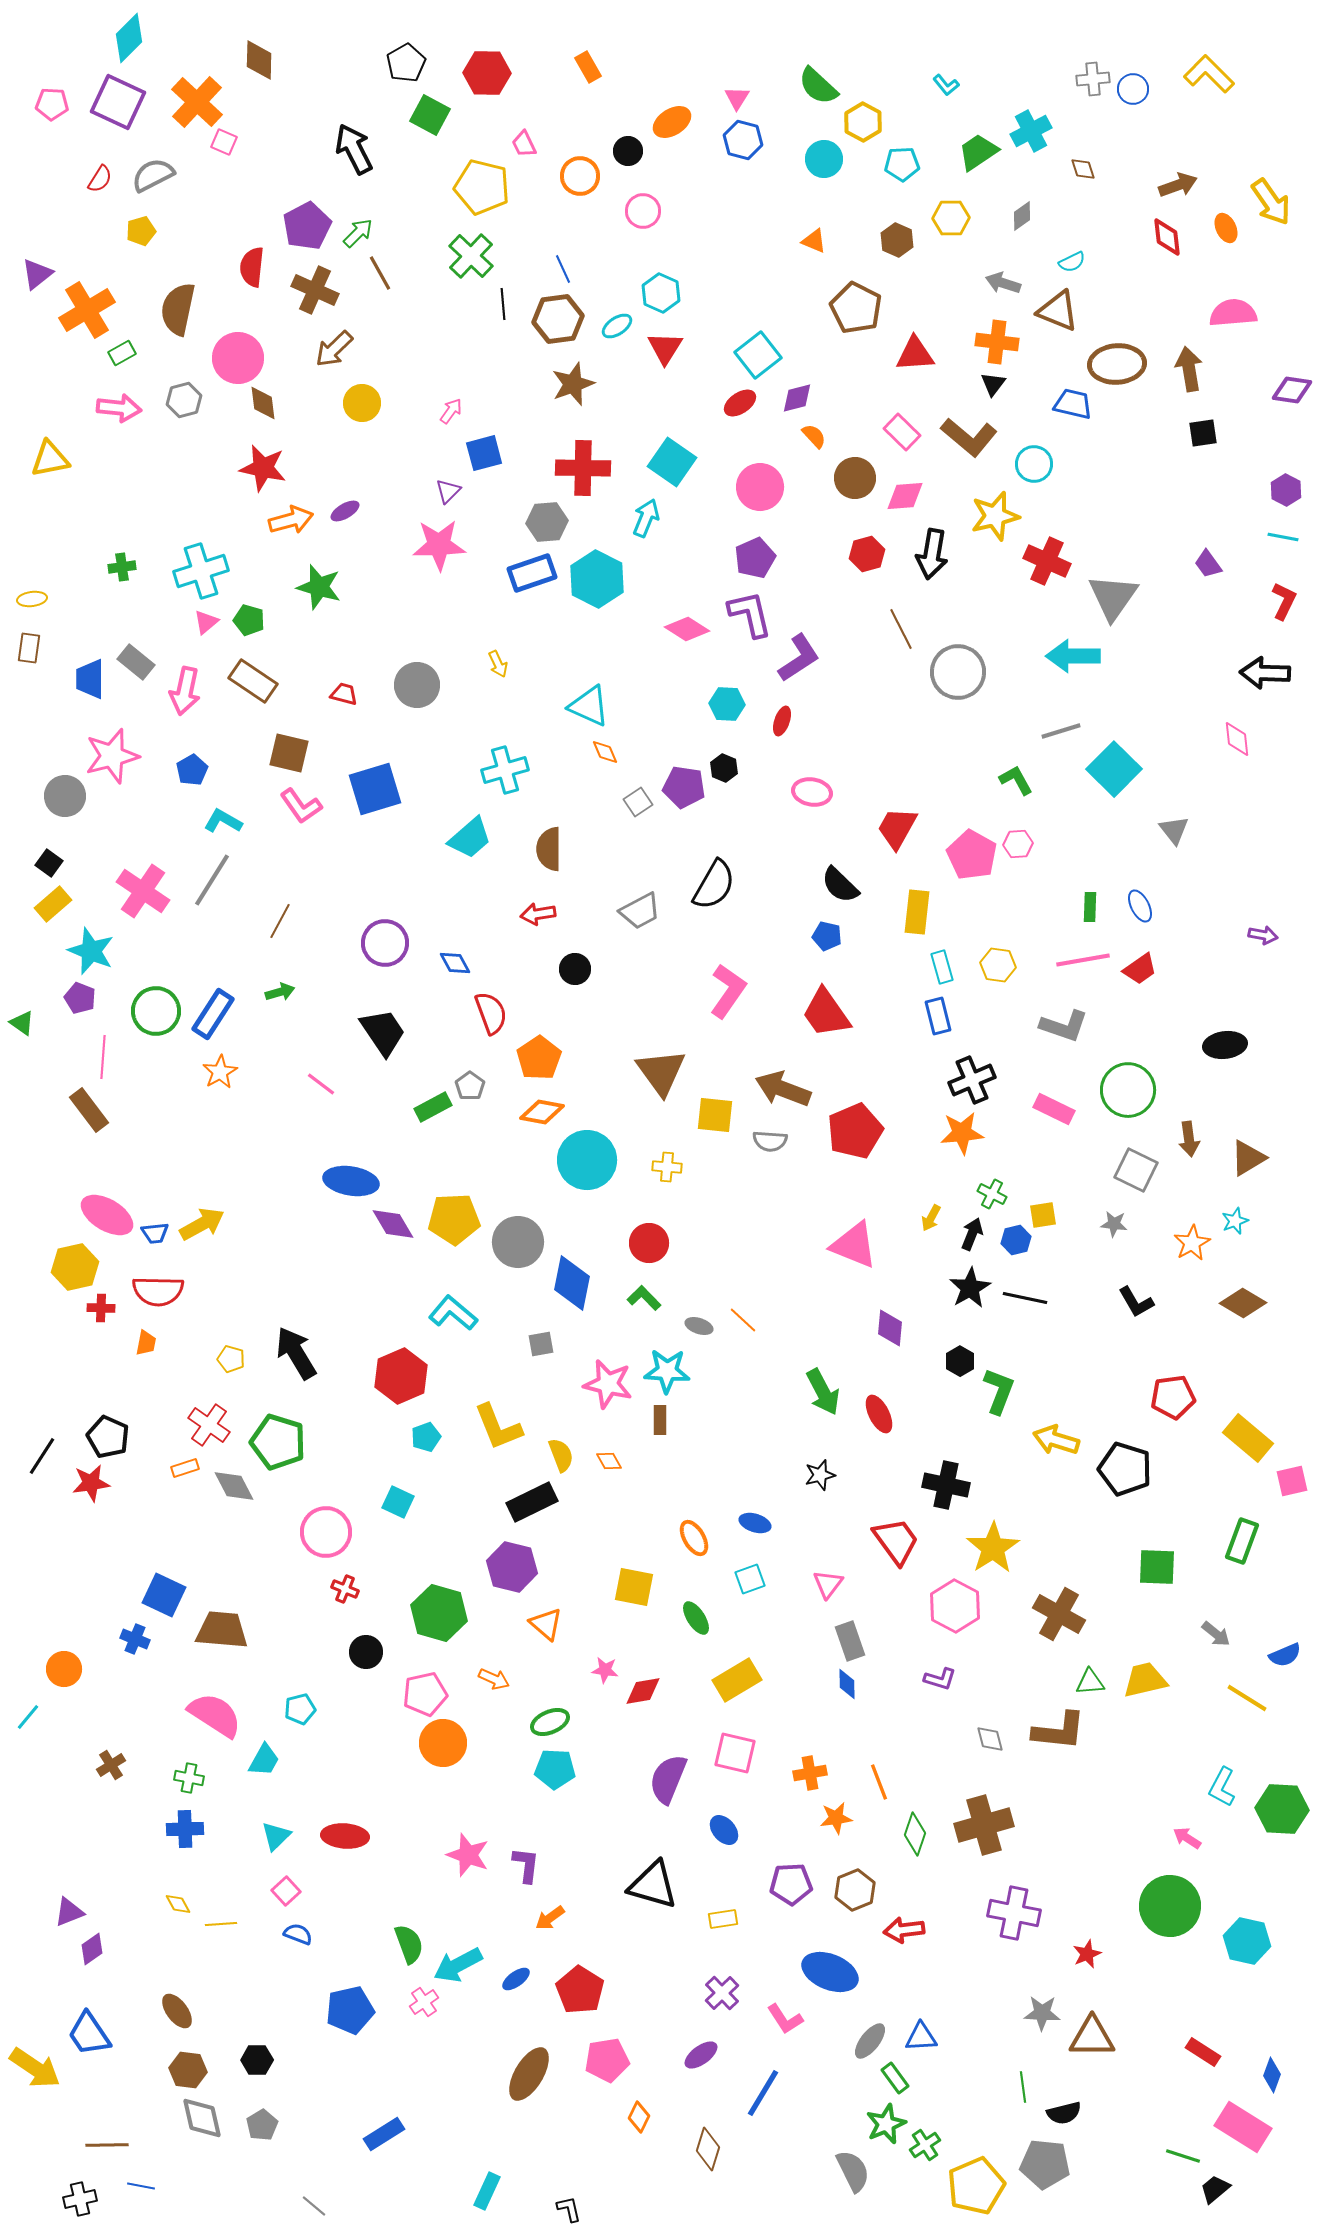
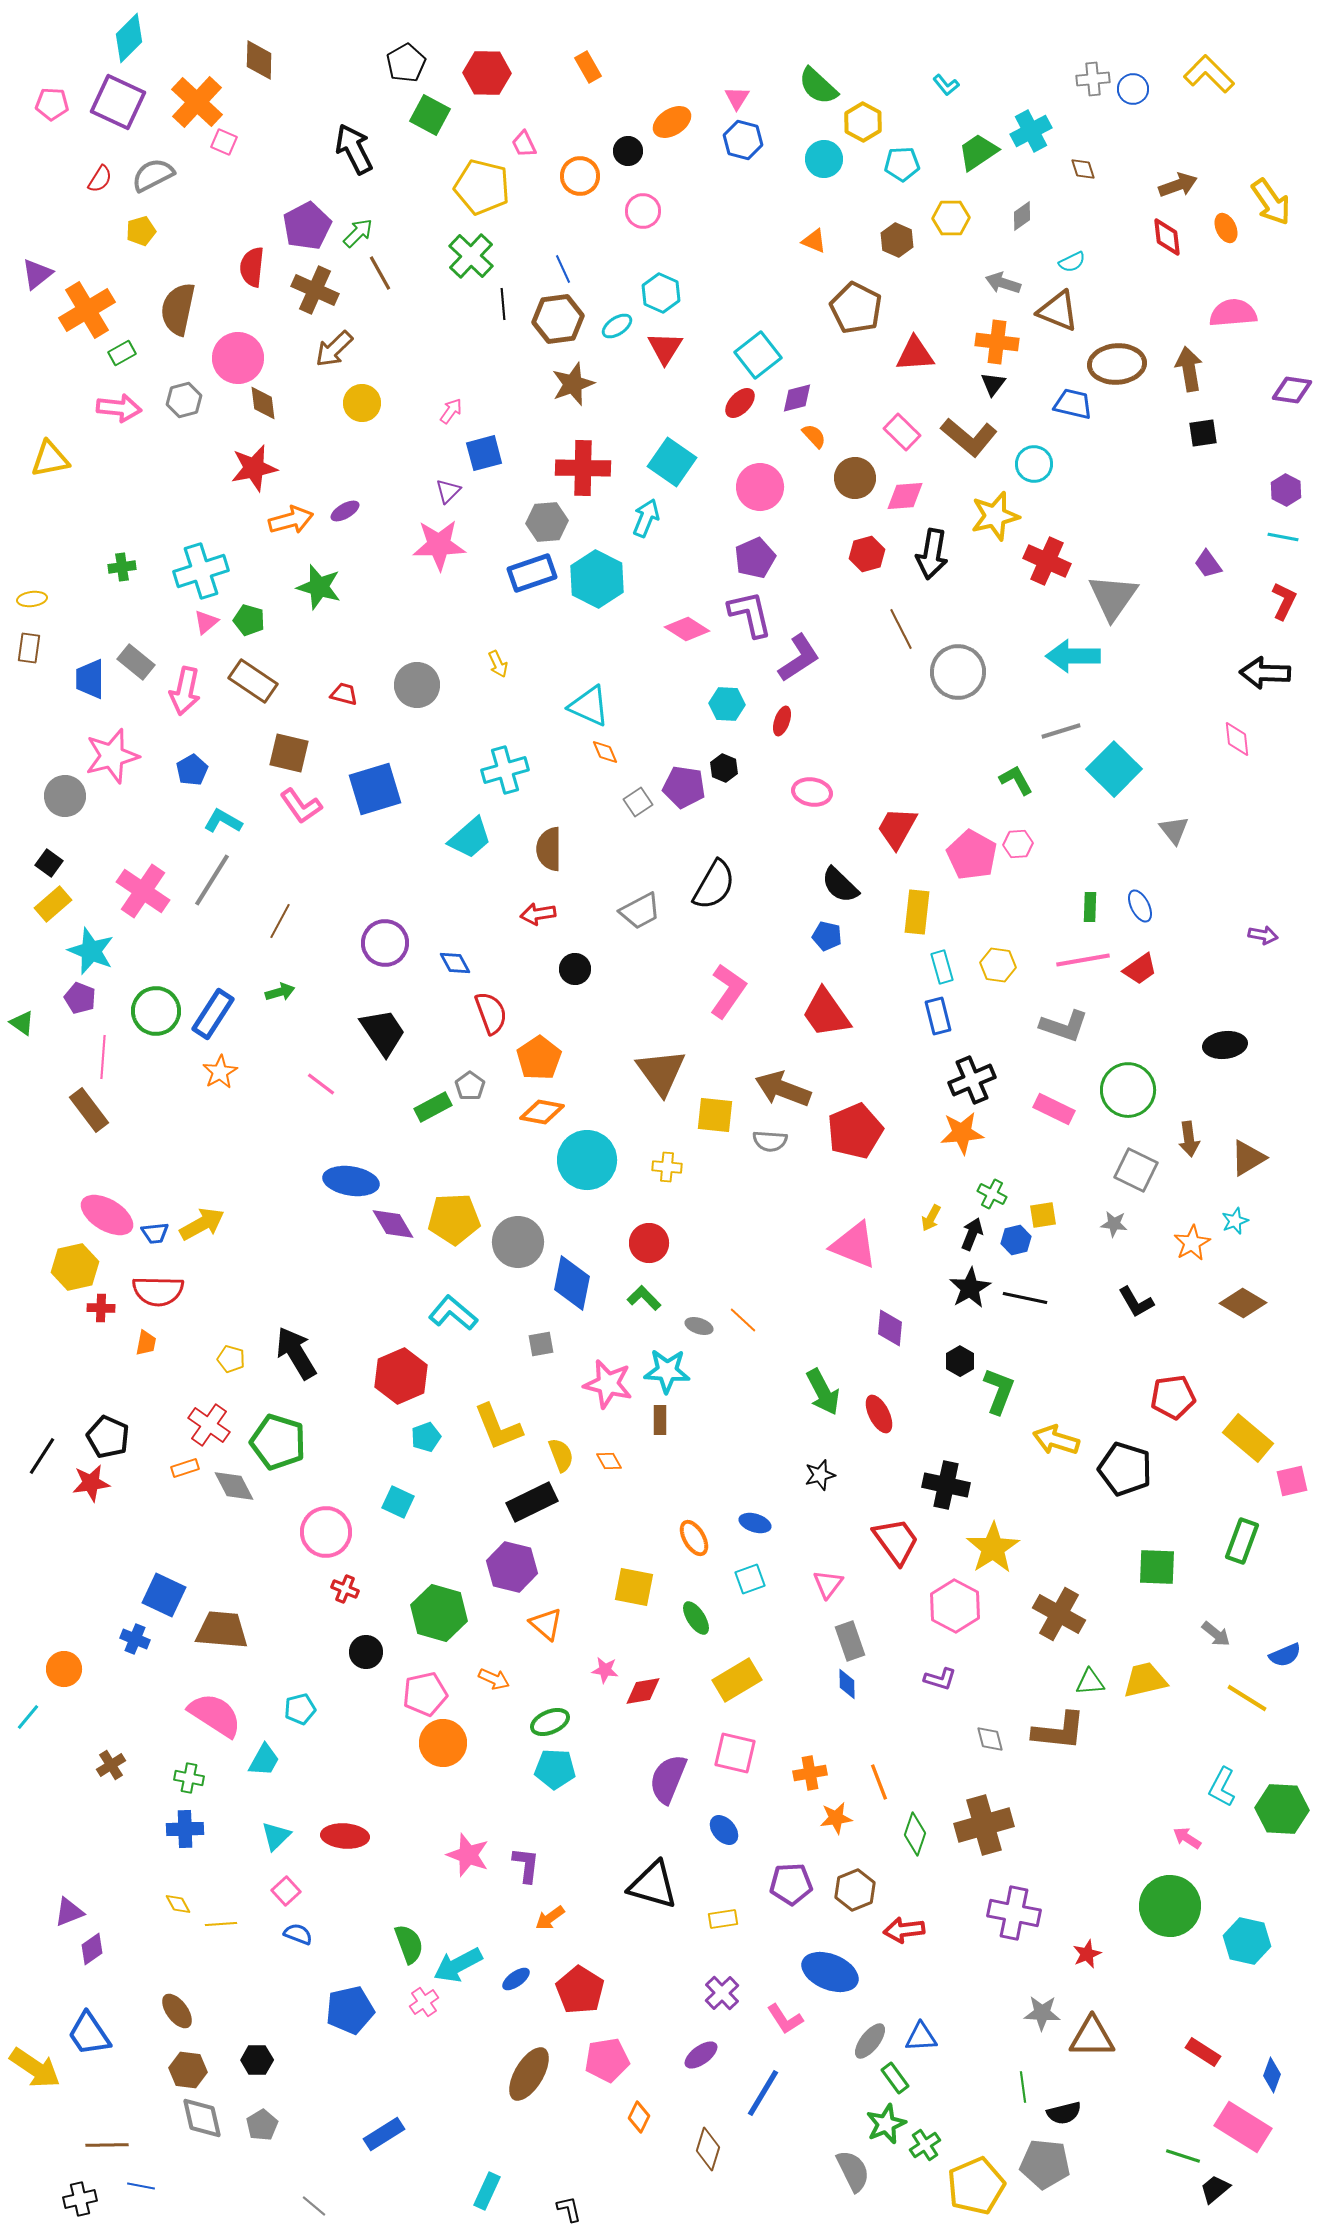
red ellipse at (740, 403): rotated 12 degrees counterclockwise
red star at (263, 468): moved 9 px left; rotated 24 degrees counterclockwise
